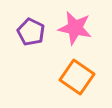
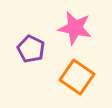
purple pentagon: moved 17 px down
